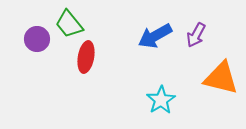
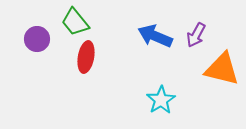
green trapezoid: moved 6 px right, 2 px up
blue arrow: rotated 52 degrees clockwise
orange triangle: moved 1 px right, 9 px up
